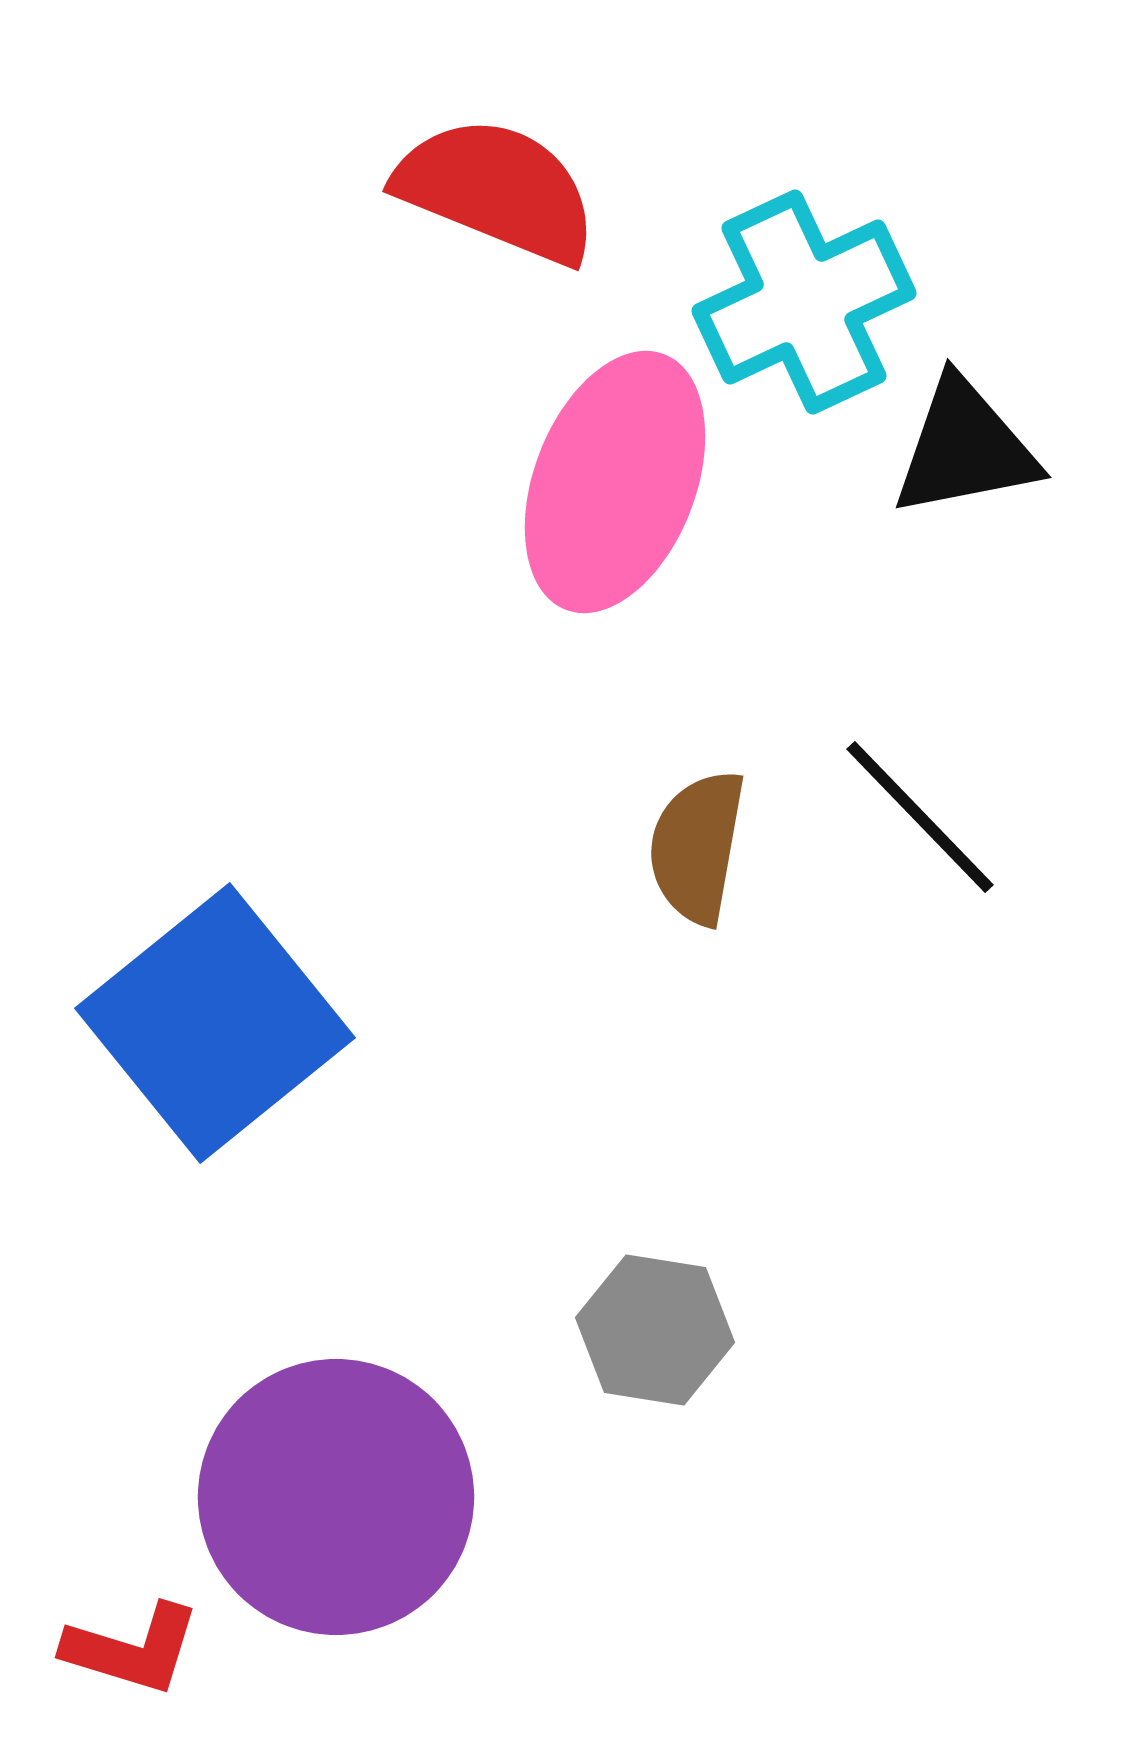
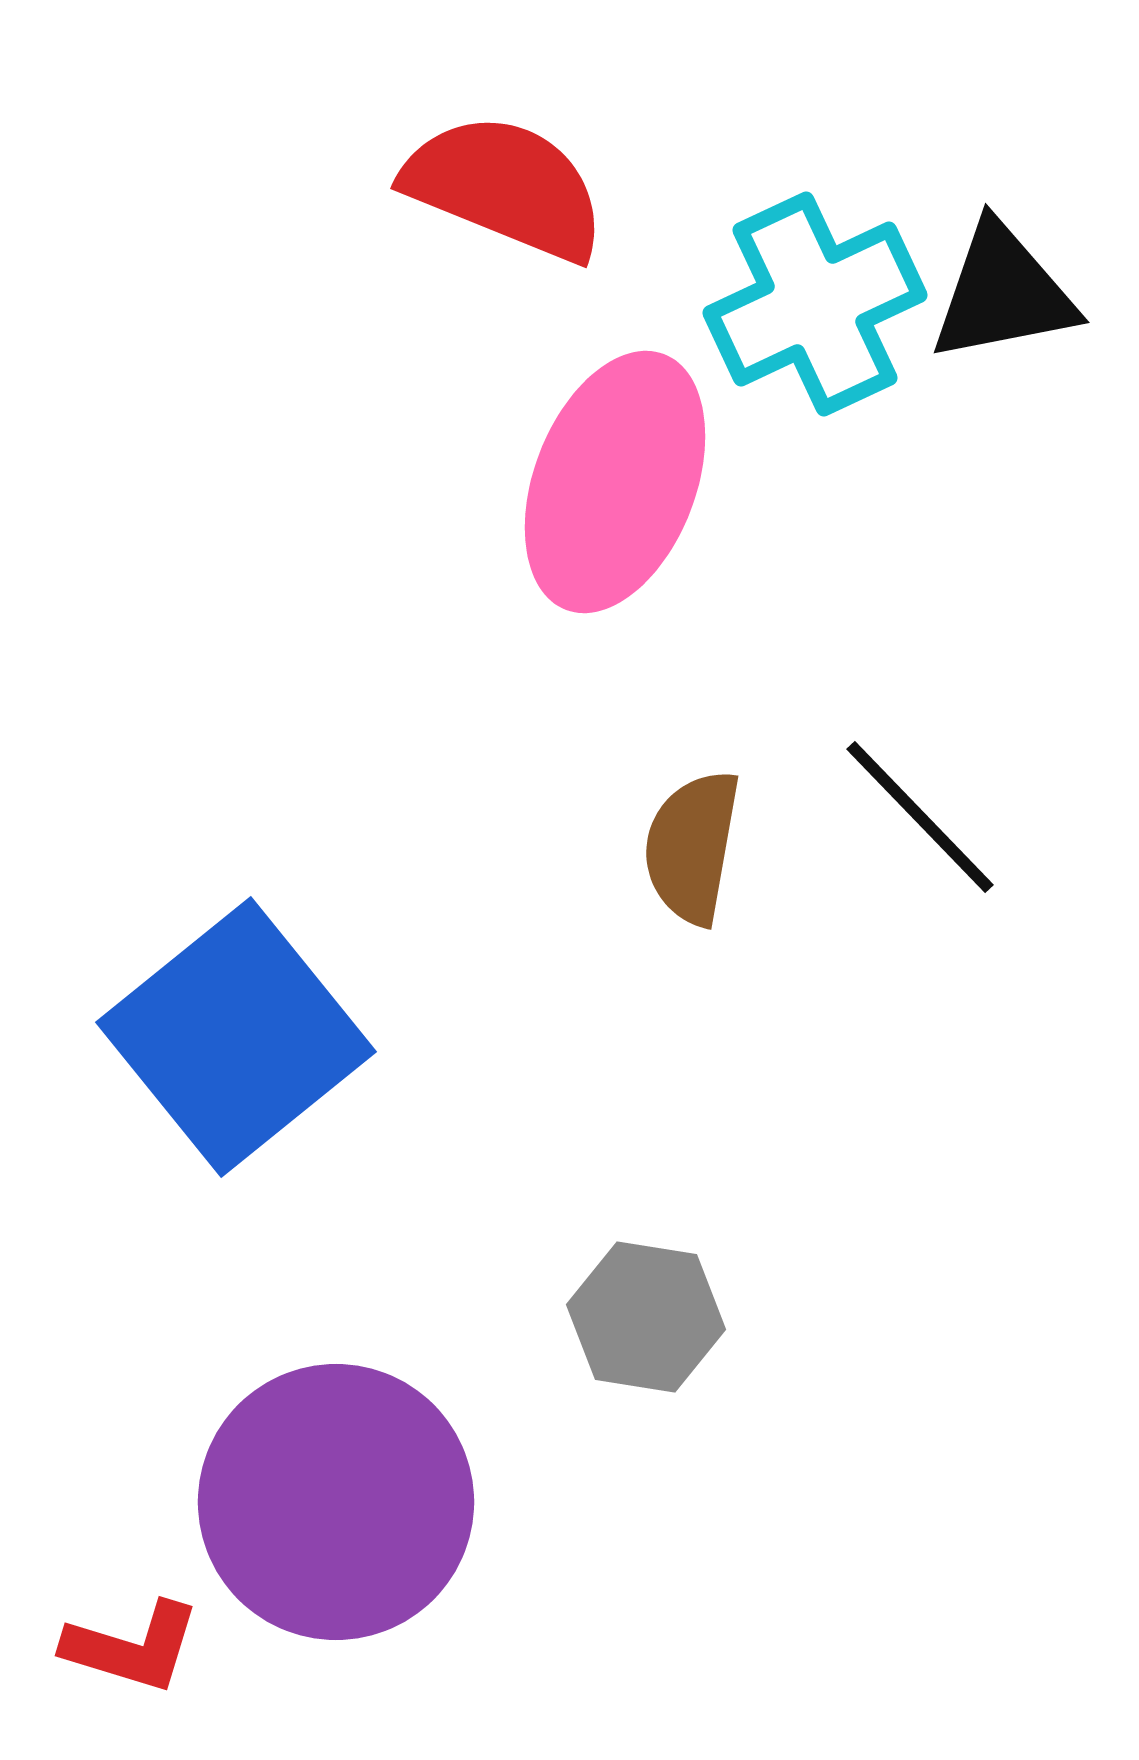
red semicircle: moved 8 px right, 3 px up
cyan cross: moved 11 px right, 2 px down
black triangle: moved 38 px right, 155 px up
brown semicircle: moved 5 px left
blue square: moved 21 px right, 14 px down
gray hexagon: moved 9 px left, 13 px up
purple circle: moved 5 px down
red L-shape: moved 2 px up
